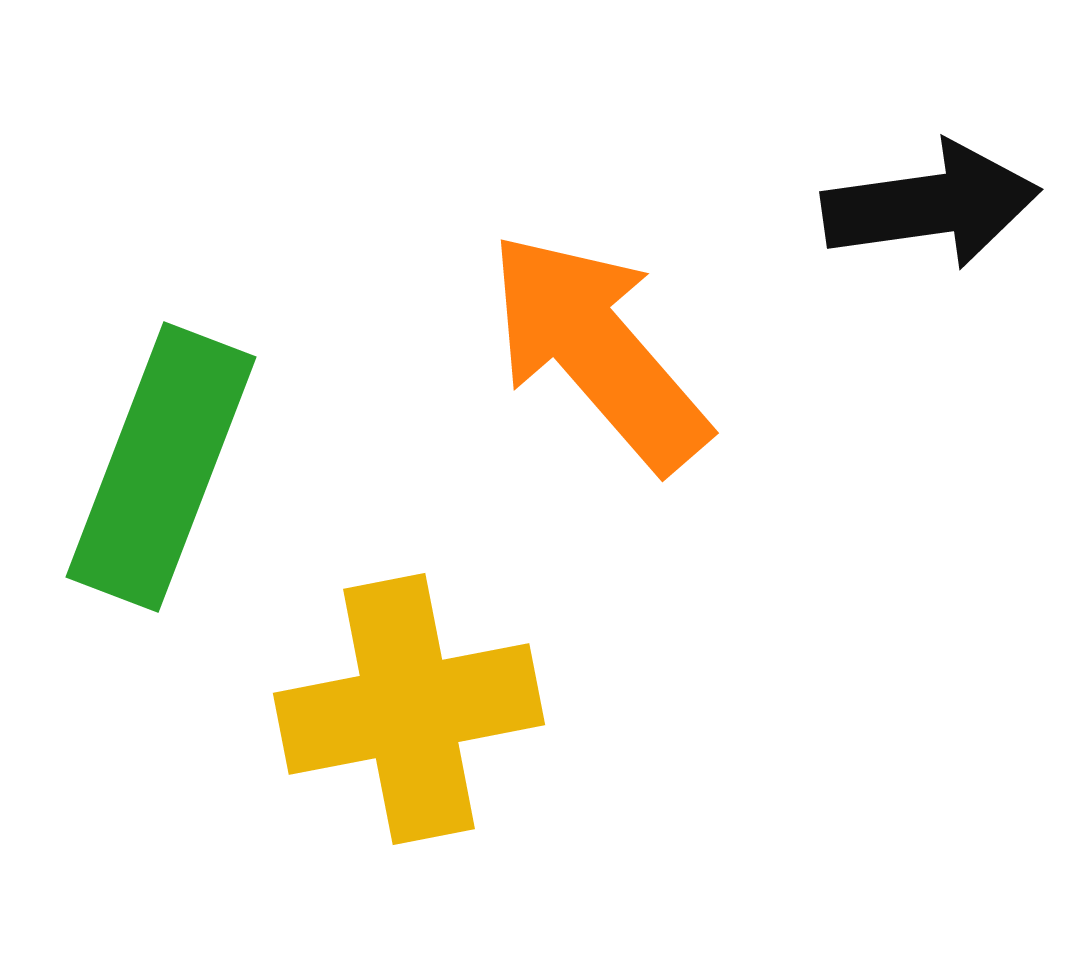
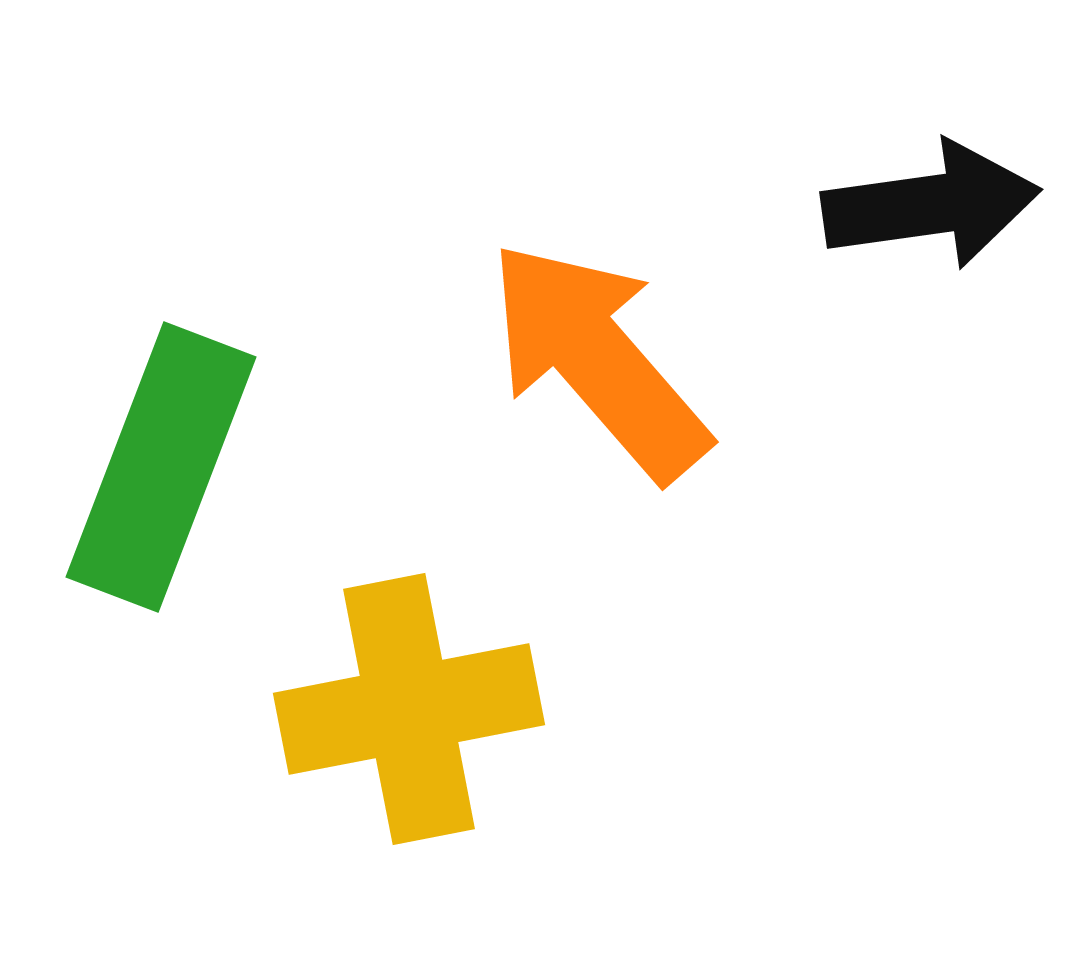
orange arrow: moved 9 px down
